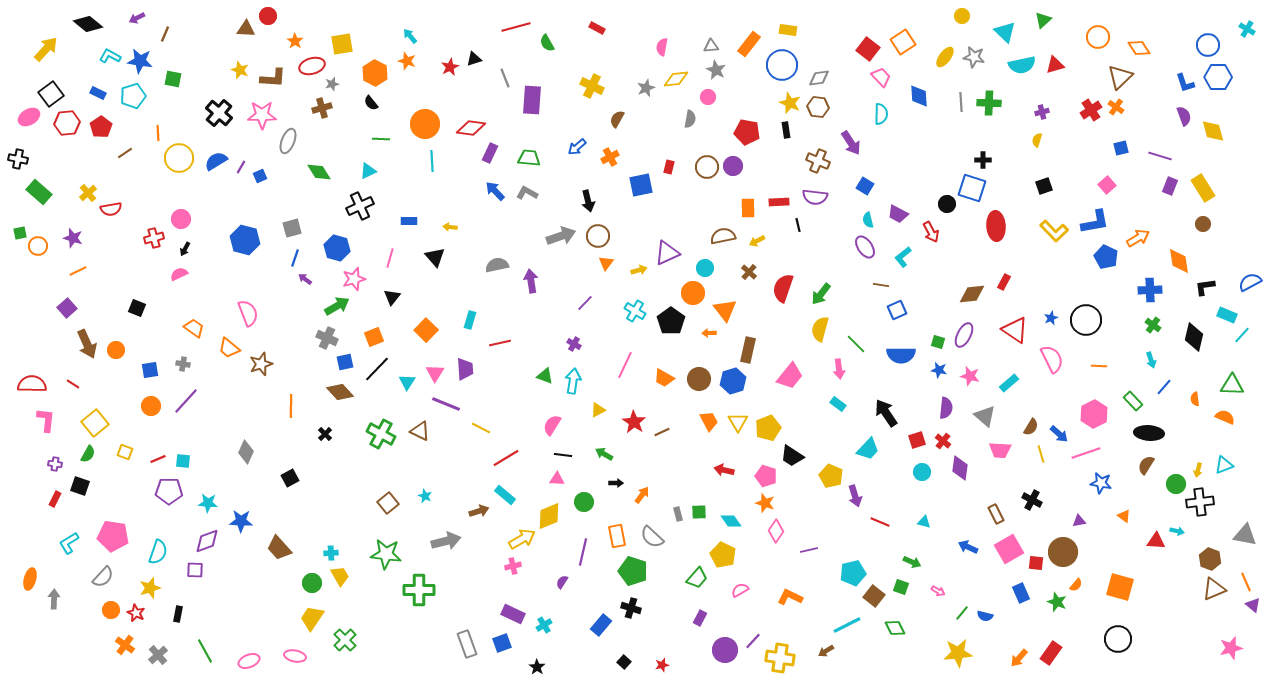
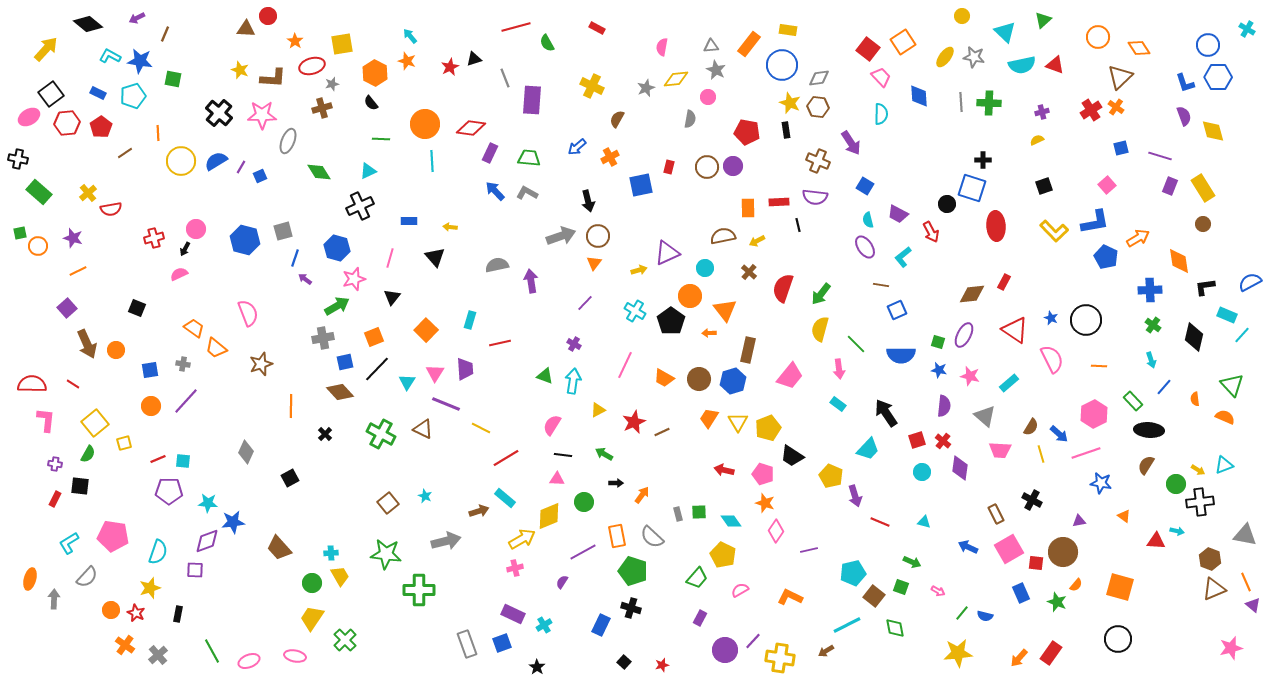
red triangle at (1055, 65): rotated 36 degrees clockwise
yellow semicircle at (1037, 140): rotated 48 degrees clockwise
yellow circle at (179, 158): moved 2 px right, 3 px down
pink circle at (181, 219): moved 15 px right, 10 px down
gray square at (292, 228): moved 9 px left, 3 px down
orange triangle at (606, 263): moved 12 px left
orange circle at (693, 293): moved 3 px left, 3 px down
blue star at (1051, 318): rotated 24 degrees counterclockwise
gray cross at (327, 338): moved 4 px left; rotated 35 degrees counterclockwise
orange trapezoid at (229, 348): moved 13 px left
green triangle at (1232, 385): rotated 45 degrees clockwise
purple semicircle at (946, 408): moved 2 px left, 2 px up
orange trapezoid at (709, 421): moved 3 px up; rotated 120 degrees counterclockwise
red star at (634, 422): rotated 15 degrees clockwise
brown triangle at (420, 431): moved 3 px right, 2 px up
black ellipse at (1149, 433): moved 3 px up
yellow square at (125, 452): moved 1 px left, 9 px up; rotated 35 degrees counterclockwise
yellow arrow at (1198, 470): rotated 72 degrees counterclockwise
pink pentagon at (766, 476): moved 3 px left, 2 px up
black square at (80, 486): rotated 12 degrees counterclockwise
cyan rectangle at (505, 495): moved 3 px down
blue star at (241, 521): moved 8 px left, 1 px down; rotated 10 degrees counterclockwise
purple line at (583, 552): rotated 48 degrees clockwise
pink cross at (513, 566): moved 2 px right, 2 px down
gray semicircle at (103, 577): moved 16 px left
blue rectangle at (601, 625): rotated 15 degrees counterclockwise
green diamond at (895, 628): rotated 15 degrees clockwise
green line at (205, 651): moved 7 px right
